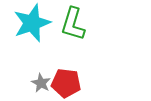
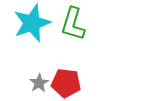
gray star: moved 2 px left; rotated 12 degrees clockwise
